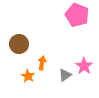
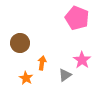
pink pentagon: moved 3 px down
brown circle: moved 1 px right, 1 px up
pink star: moved 2 px left, 6 px up
orange star: moved 2 px left, 2 px down
